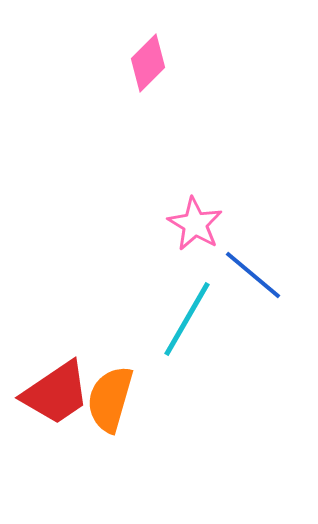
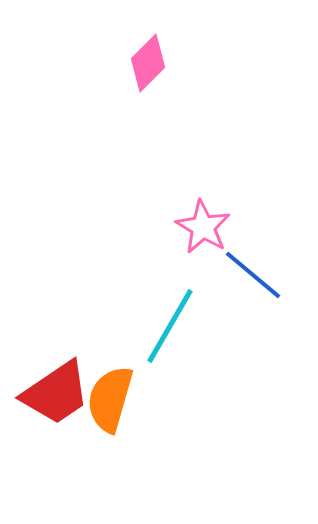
pink star: moved 8 px right, 3 px down
cyan line: moved 17 px left, 7 px down
